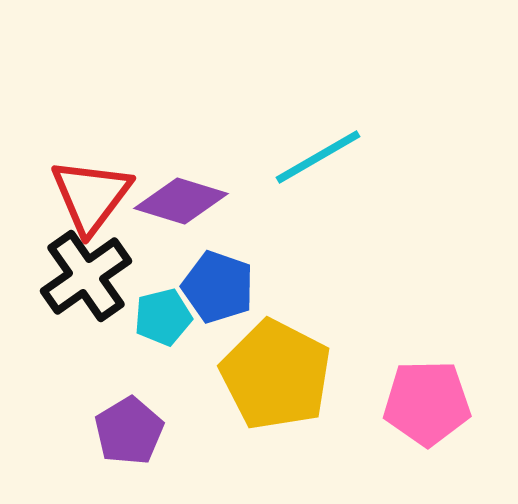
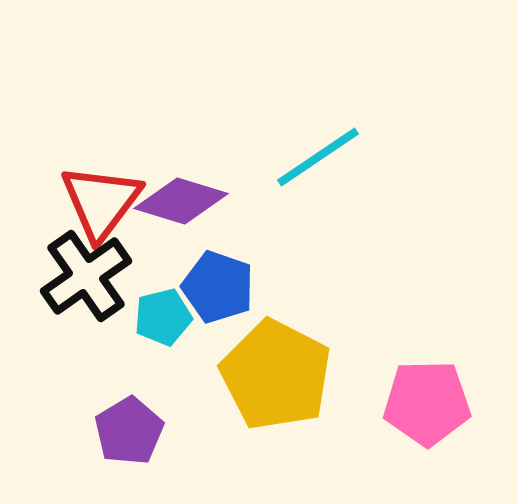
cyan line: rotated 4 degrees counterclockwise
red triangle: moved 10 px right, 6 px down
